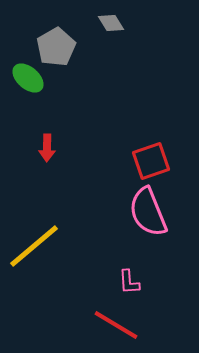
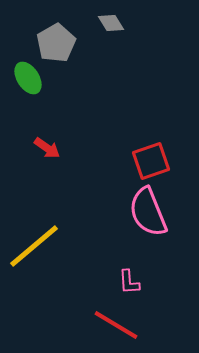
gray pentagon: moved 4 px up
green ellipse: rotated 16 degrees clockwise
red arrow: rotated 56 degrees counterclockwise
